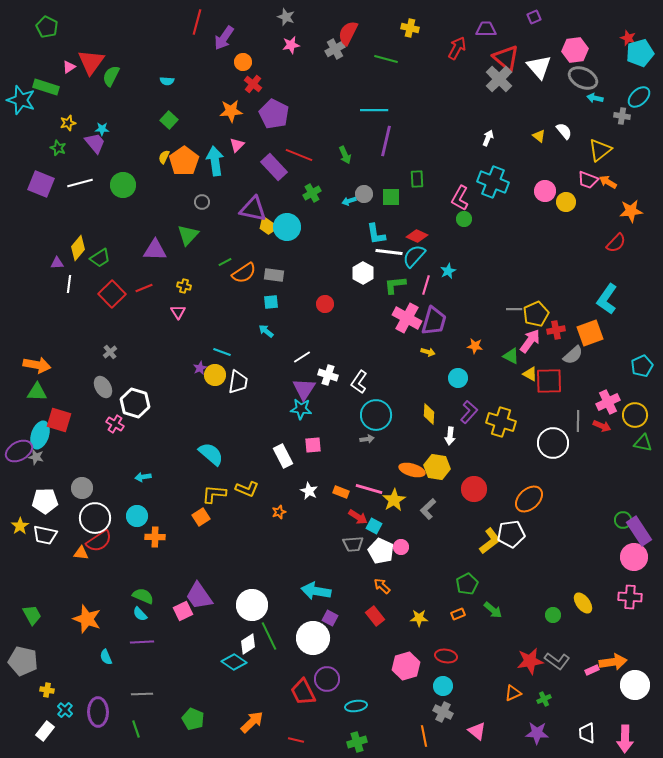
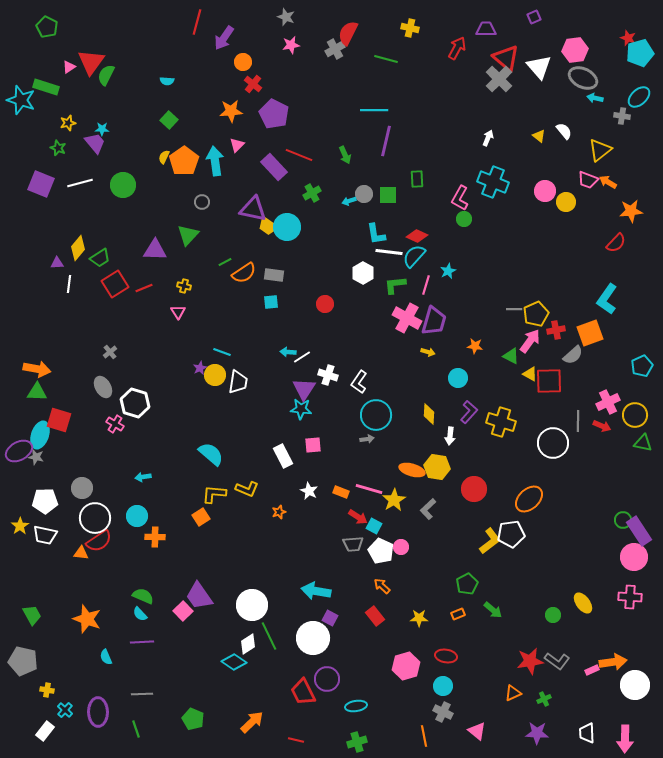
green semicircle at (111, 76): moved 5 px left, 1 px up
green square at (391, 197): moved 3 px left, 2 px up
red square at (112, 294): moved 3 px right, 10 px up; rotated 12 degrees clockwise
cyan arrow at (266, 331): moved 22 px right, 21 px down; rotated 35 degrees counterclockwise
orange arrow at (37, 365): moved 4 px down
pink square at (183, 611): rotated 18 degrees counterclockwise
